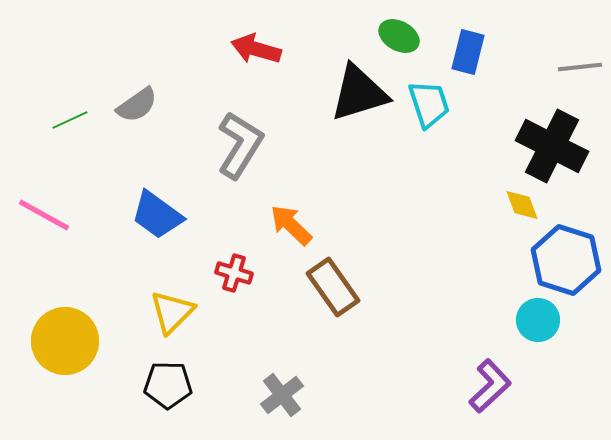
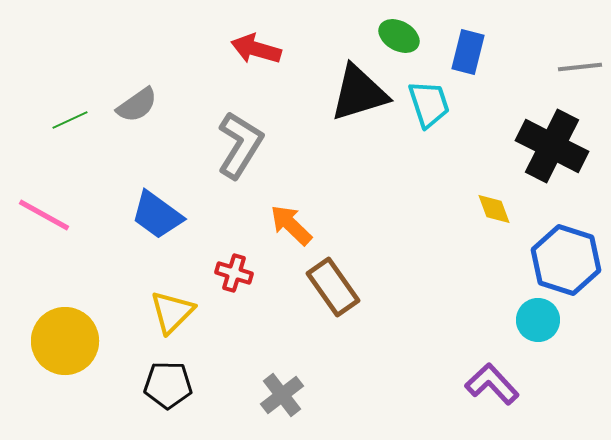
yellow diamond: moved 28 px left, 4 px down
purple L-shape: moved 2 px right, 2 px up; rotated 90 degrees counterclockwise
